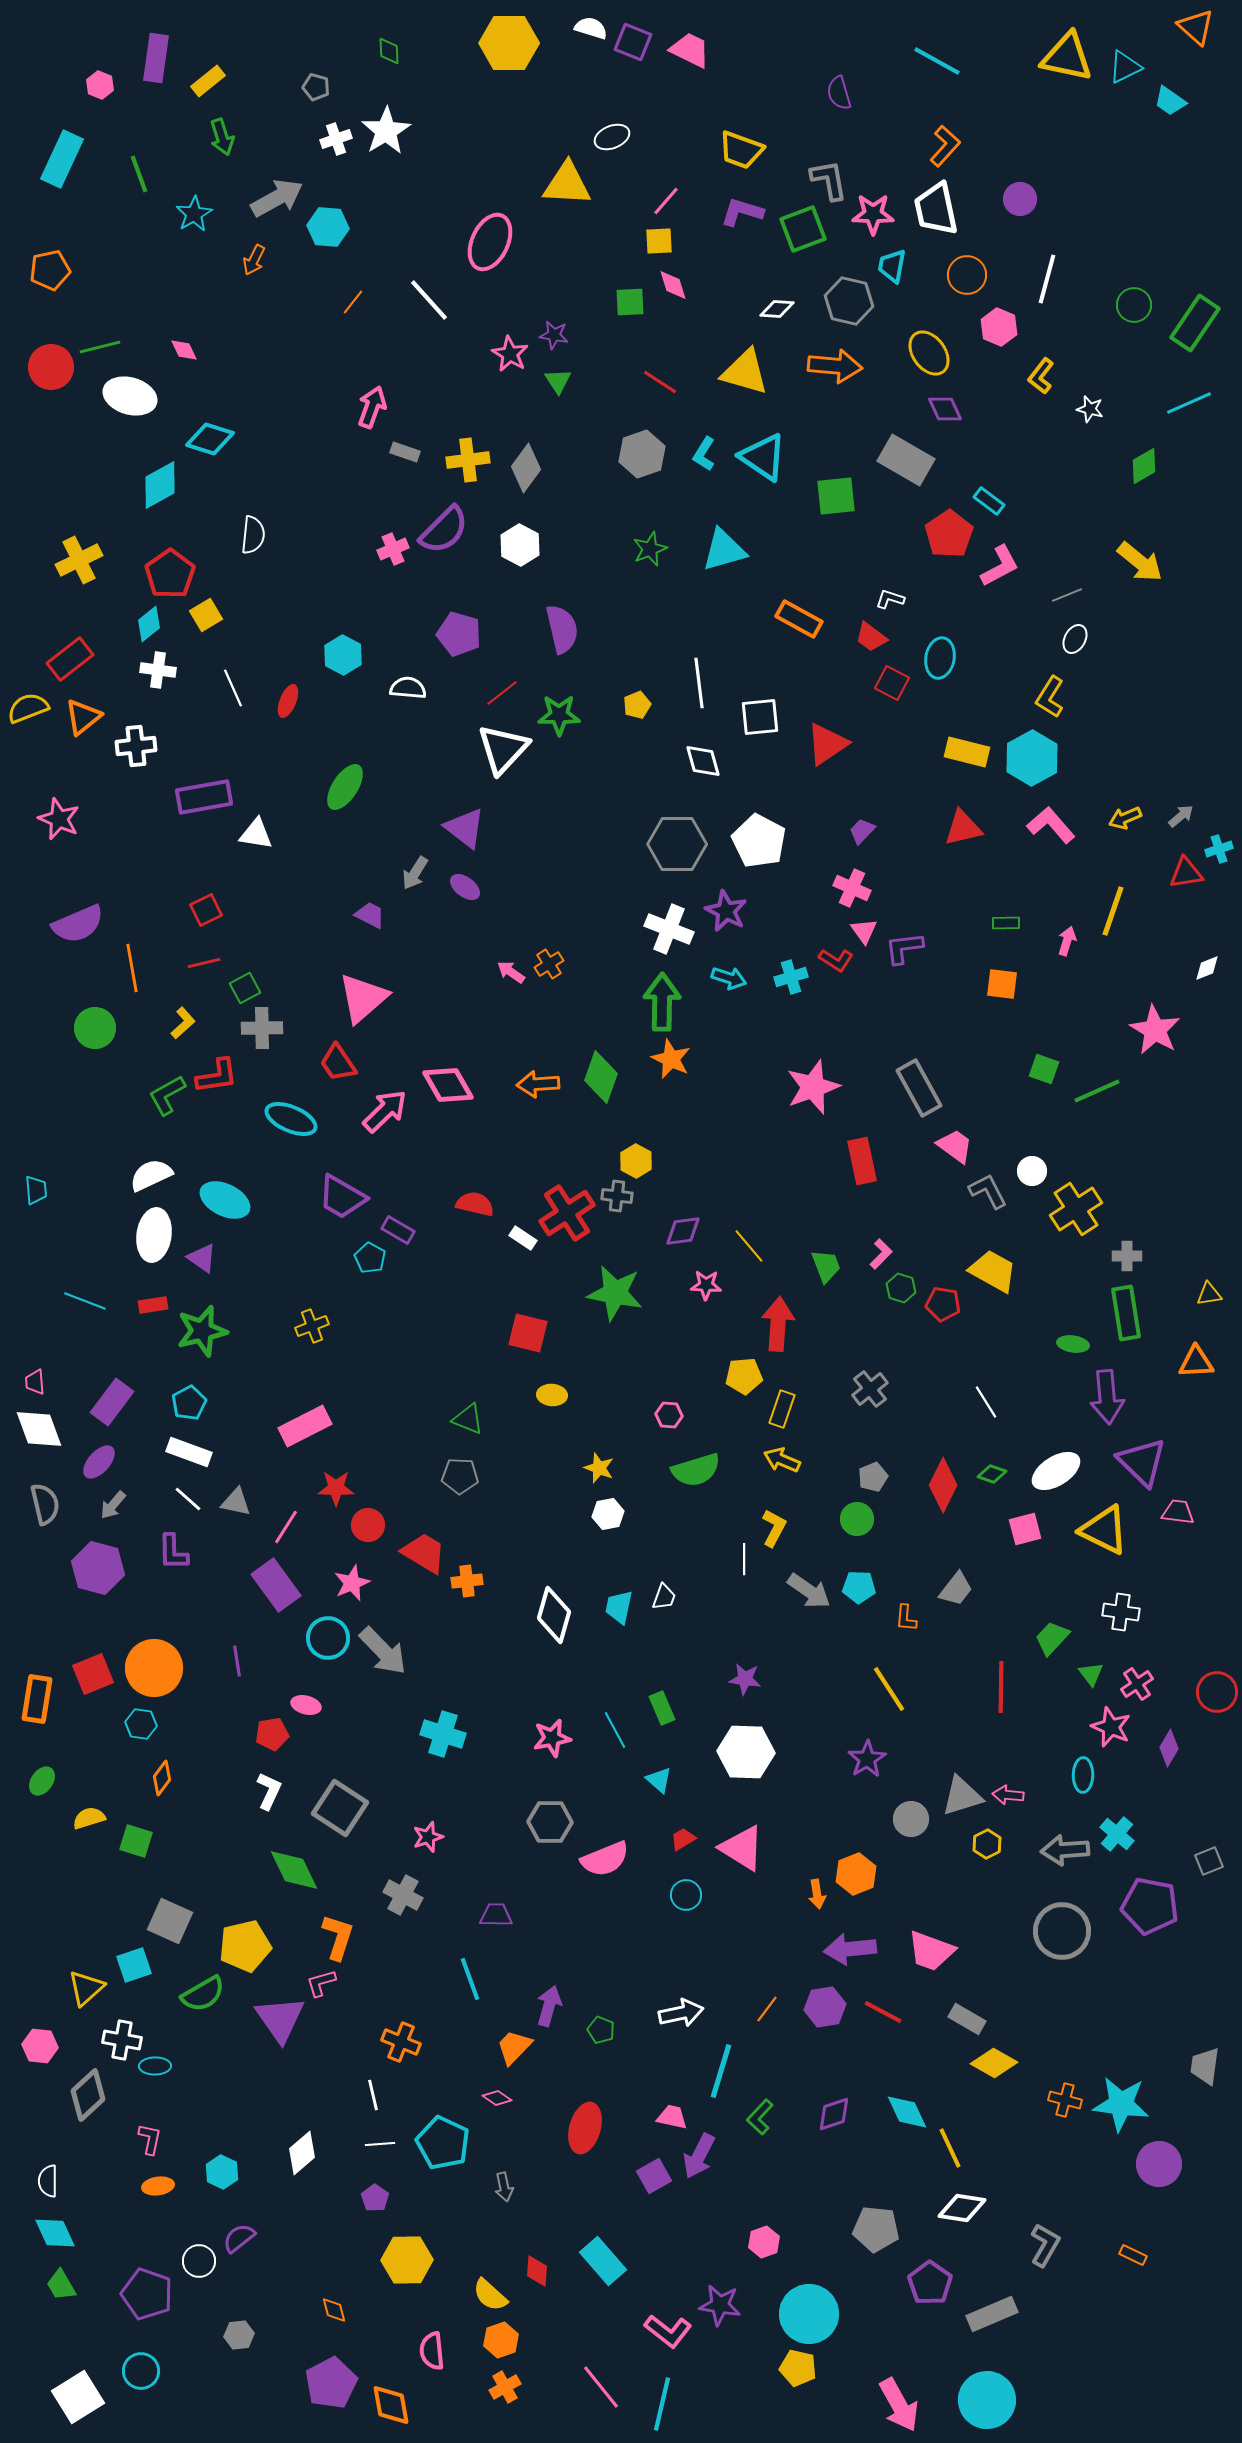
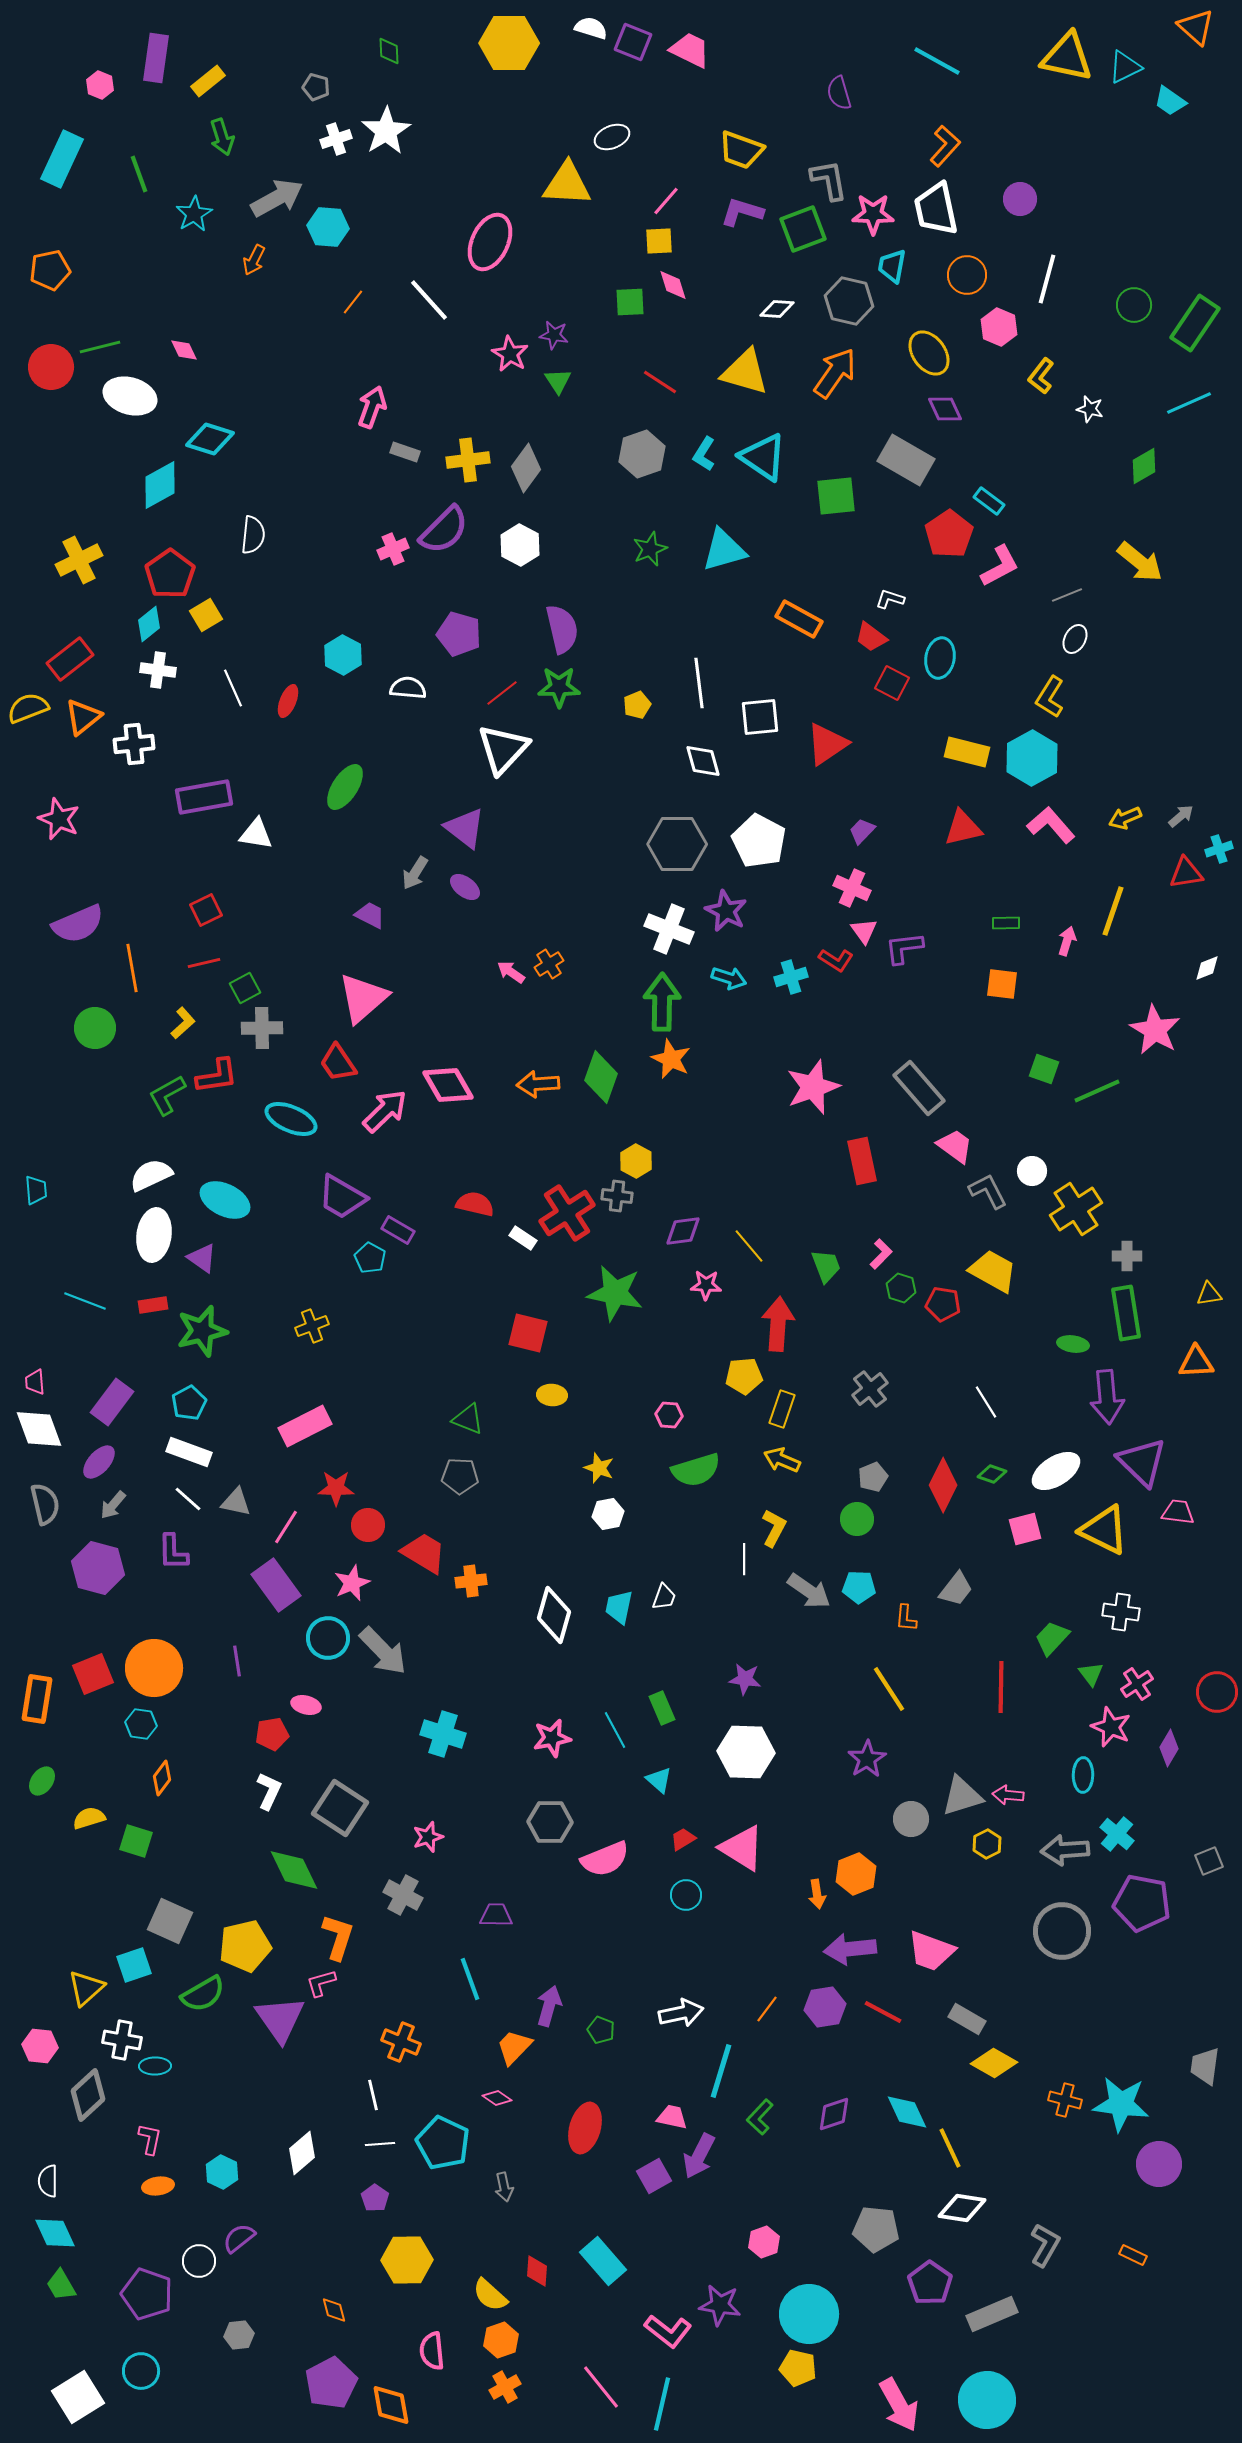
orange arrow at (835, 366): moved 7 px down; rotated 60 degrees counterclockwise
green star at (559, 715): moved 28 px up
white cross at (136, 746): moved 2 px left, 2 px up
gray rectangle at (919, 1088): rotated 12 degrees counterclockwise
orange cross at (467, 1581): moved 4 px right
purple pentagon at (1150, 1906): moved 8 px left, 3 px up
